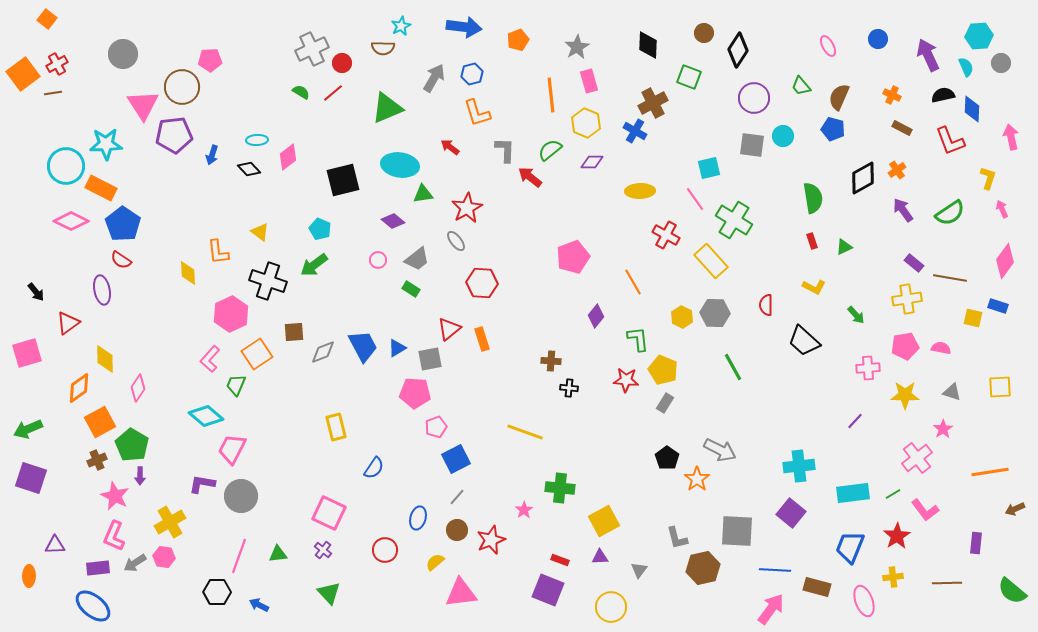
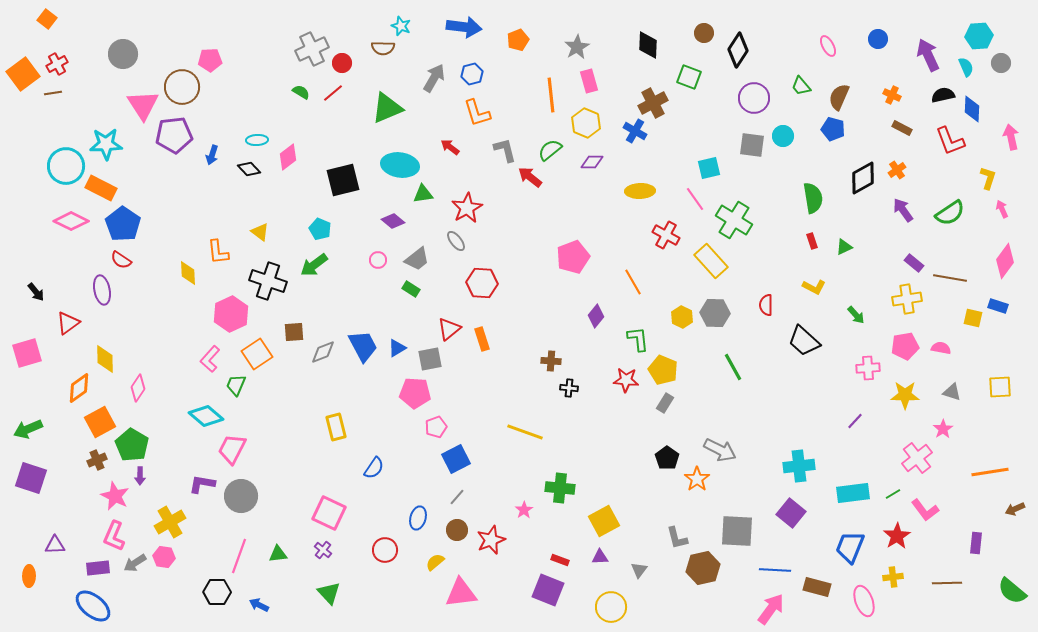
cyan star at (401, 26): rotated 24 degrees counterclockwise
gray L-shape at (505, 150): rotated 16 degrees counterclockwise
